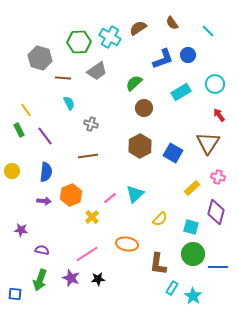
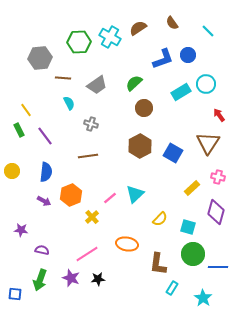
gray hexagon at (40, 58): rotated 20 degrees counterclockwise
gray trapezoid at (97, 71): moved 14 px down
cyan circle at (215, 84): moved 9 px left
purple arrow at (44, 201): rotated 24 degrees clockwise
cyan square at (191, 227): moved 3 px left
cyan star at (193, 296): moved 10 px right, 2 px down
